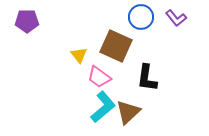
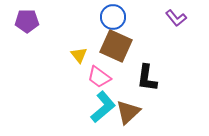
blue circle: moved 28 px left
